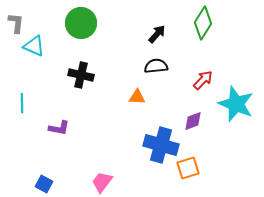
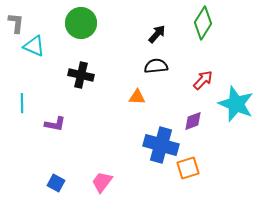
purple L-shape: moved 4 px left, 4 px up
blue square: moved 12 px right, 1 px up
